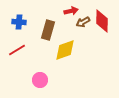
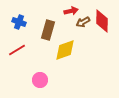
blue cross: rotated 16 degrees clockwise
